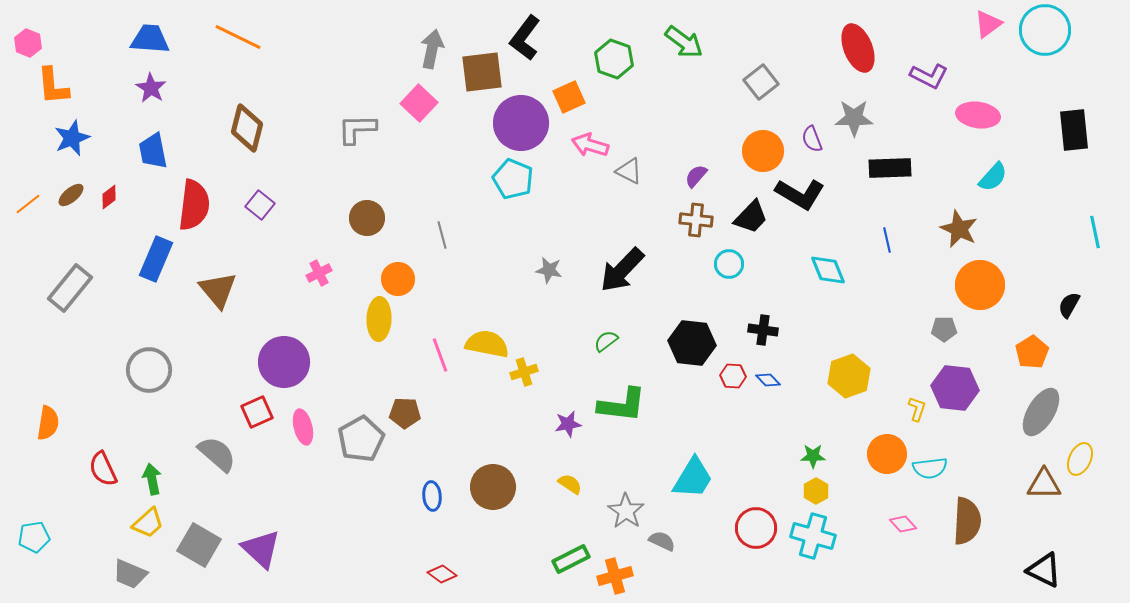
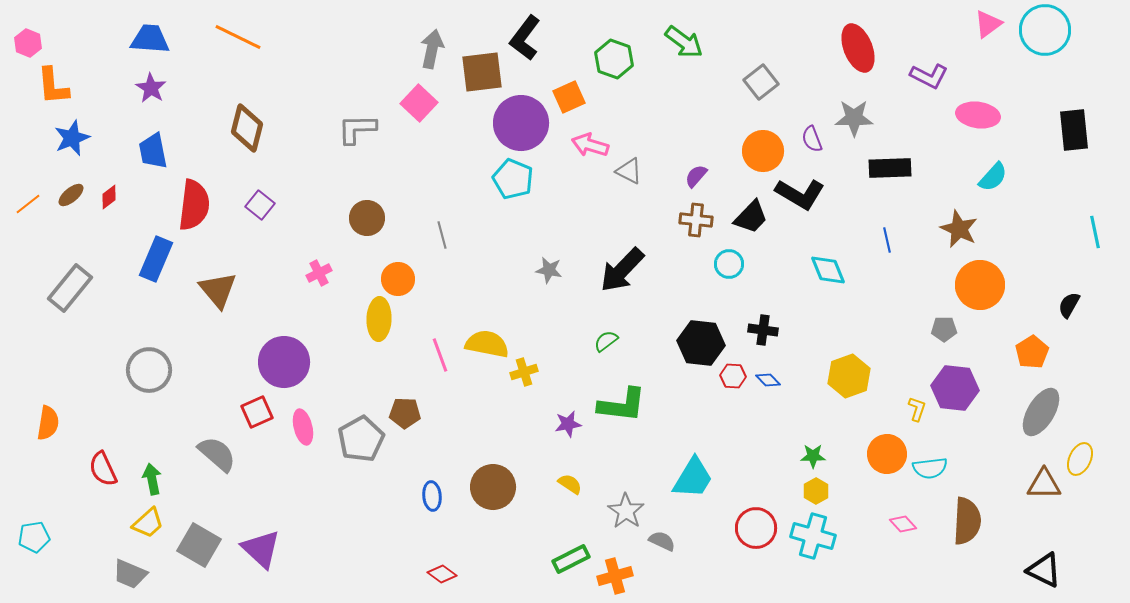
black hexagon at (692, 343): moved 9 px right
